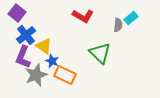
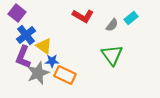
gray semicircle: moved 6 px left; rotated 32 degrees clockwise
green triangle: moved 12 px right, 2 px down; rotated 10 degrees clockwise
blue star: rotated 24 degrees counterclockwise
gray star: moved 2 px right, 2 px up
